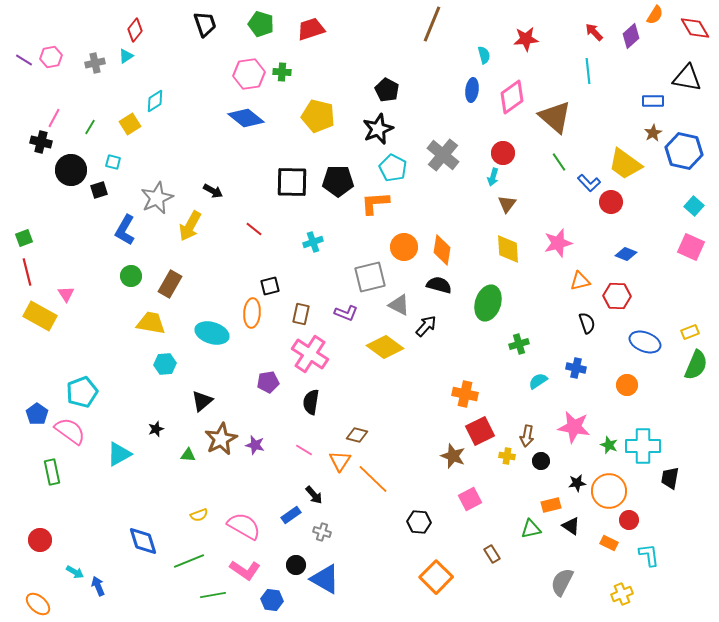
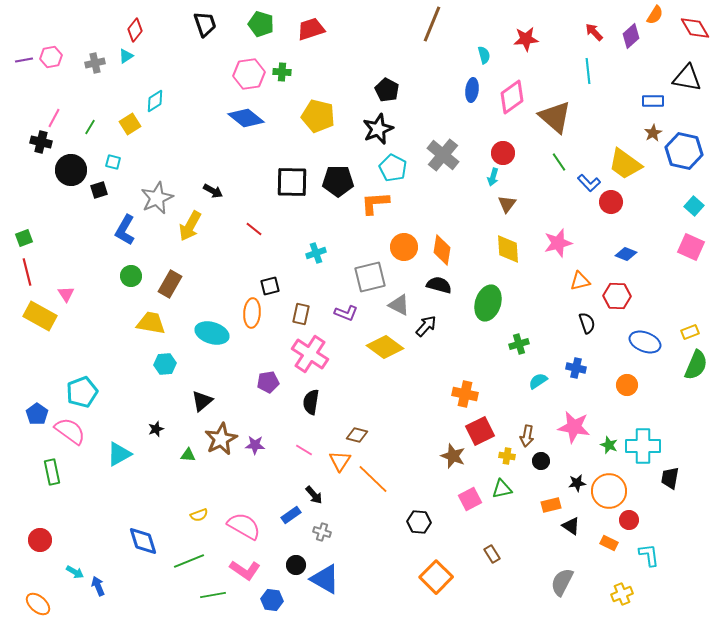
purple line at (24, 60): rotated 42 degrees counterclockwise
cyan cross at (313, 242): moved 3 px right, 11 px down
purple star at (255, 445): rotated 12 degrees counterclockwise
green triangle at (531, 529): moved 29 px left, 40 px up
